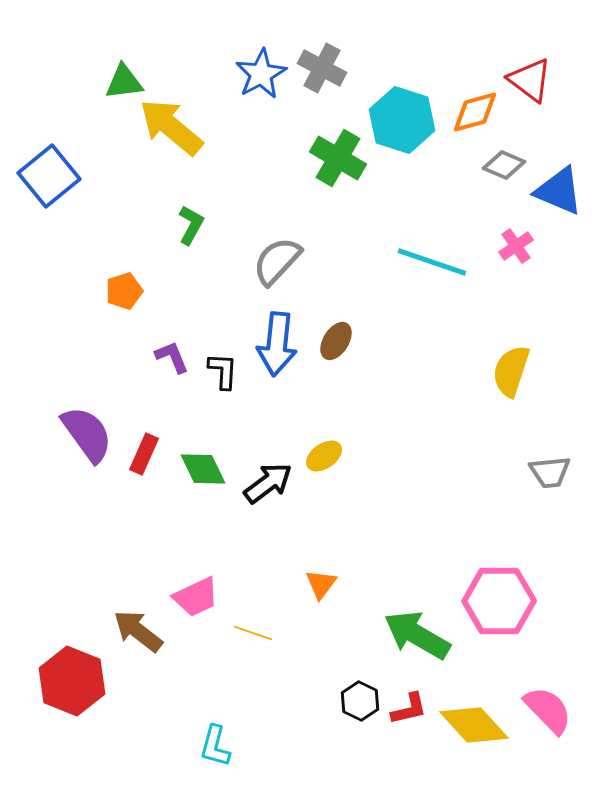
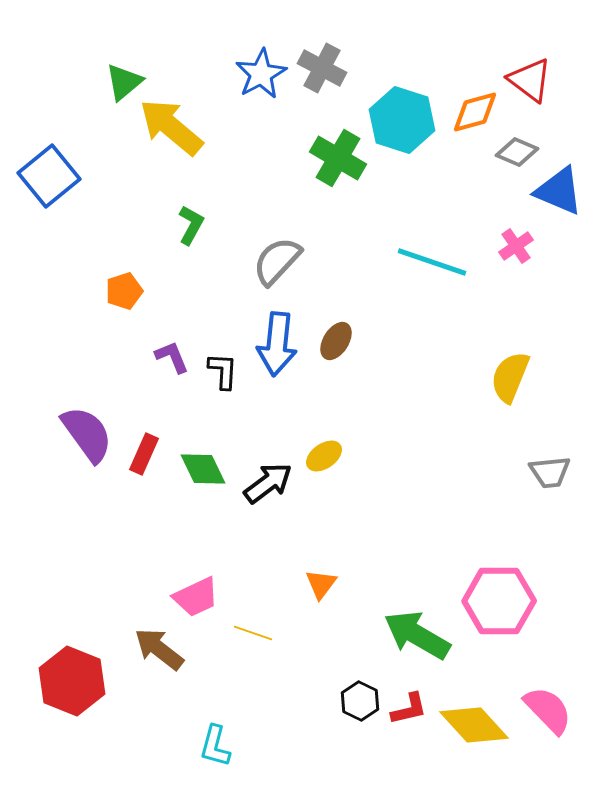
green triangle: rotated 33 degrees counterclockwise
gray diamond: moved 13 px right, 13 px up
yellow semicircle: moved 1 px left, 6 px down; rotated 4 degrees clockwise
brown arrow: moved 21 px right, 18 px down
